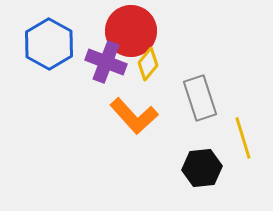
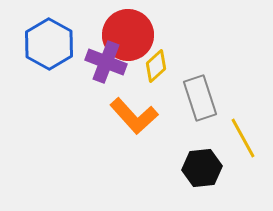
red circle: moved 3 px left, 4 px down
yellow diamond: moved 8 px right, 2 px down; rotated 8 degrees clockwise
yellow line: rotated 12 degrees counterclockwise
